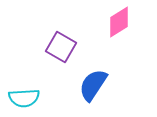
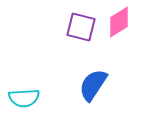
purple square: moved 20 px right, 20 px up; rotated 16 degrees counterclockwise
